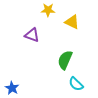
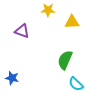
yellow triangle: rotated 28 degrees counterclockwise
purple triangle: moved 10 px left, 4 px up
blue star: moved 10 px up; rotated 16 degrees counterclockwise
